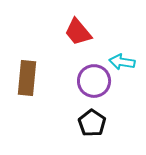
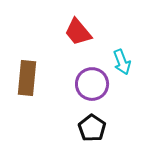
cyan arrow: rotated 120 degrees counterclockwise
purple circle: moved 2 px left, 3 px down
black pentagon: moved 5 px down
